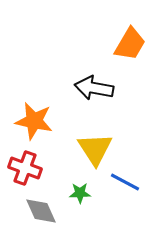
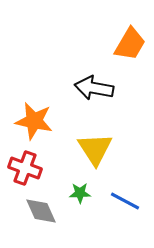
blue line: moved 19 px down
